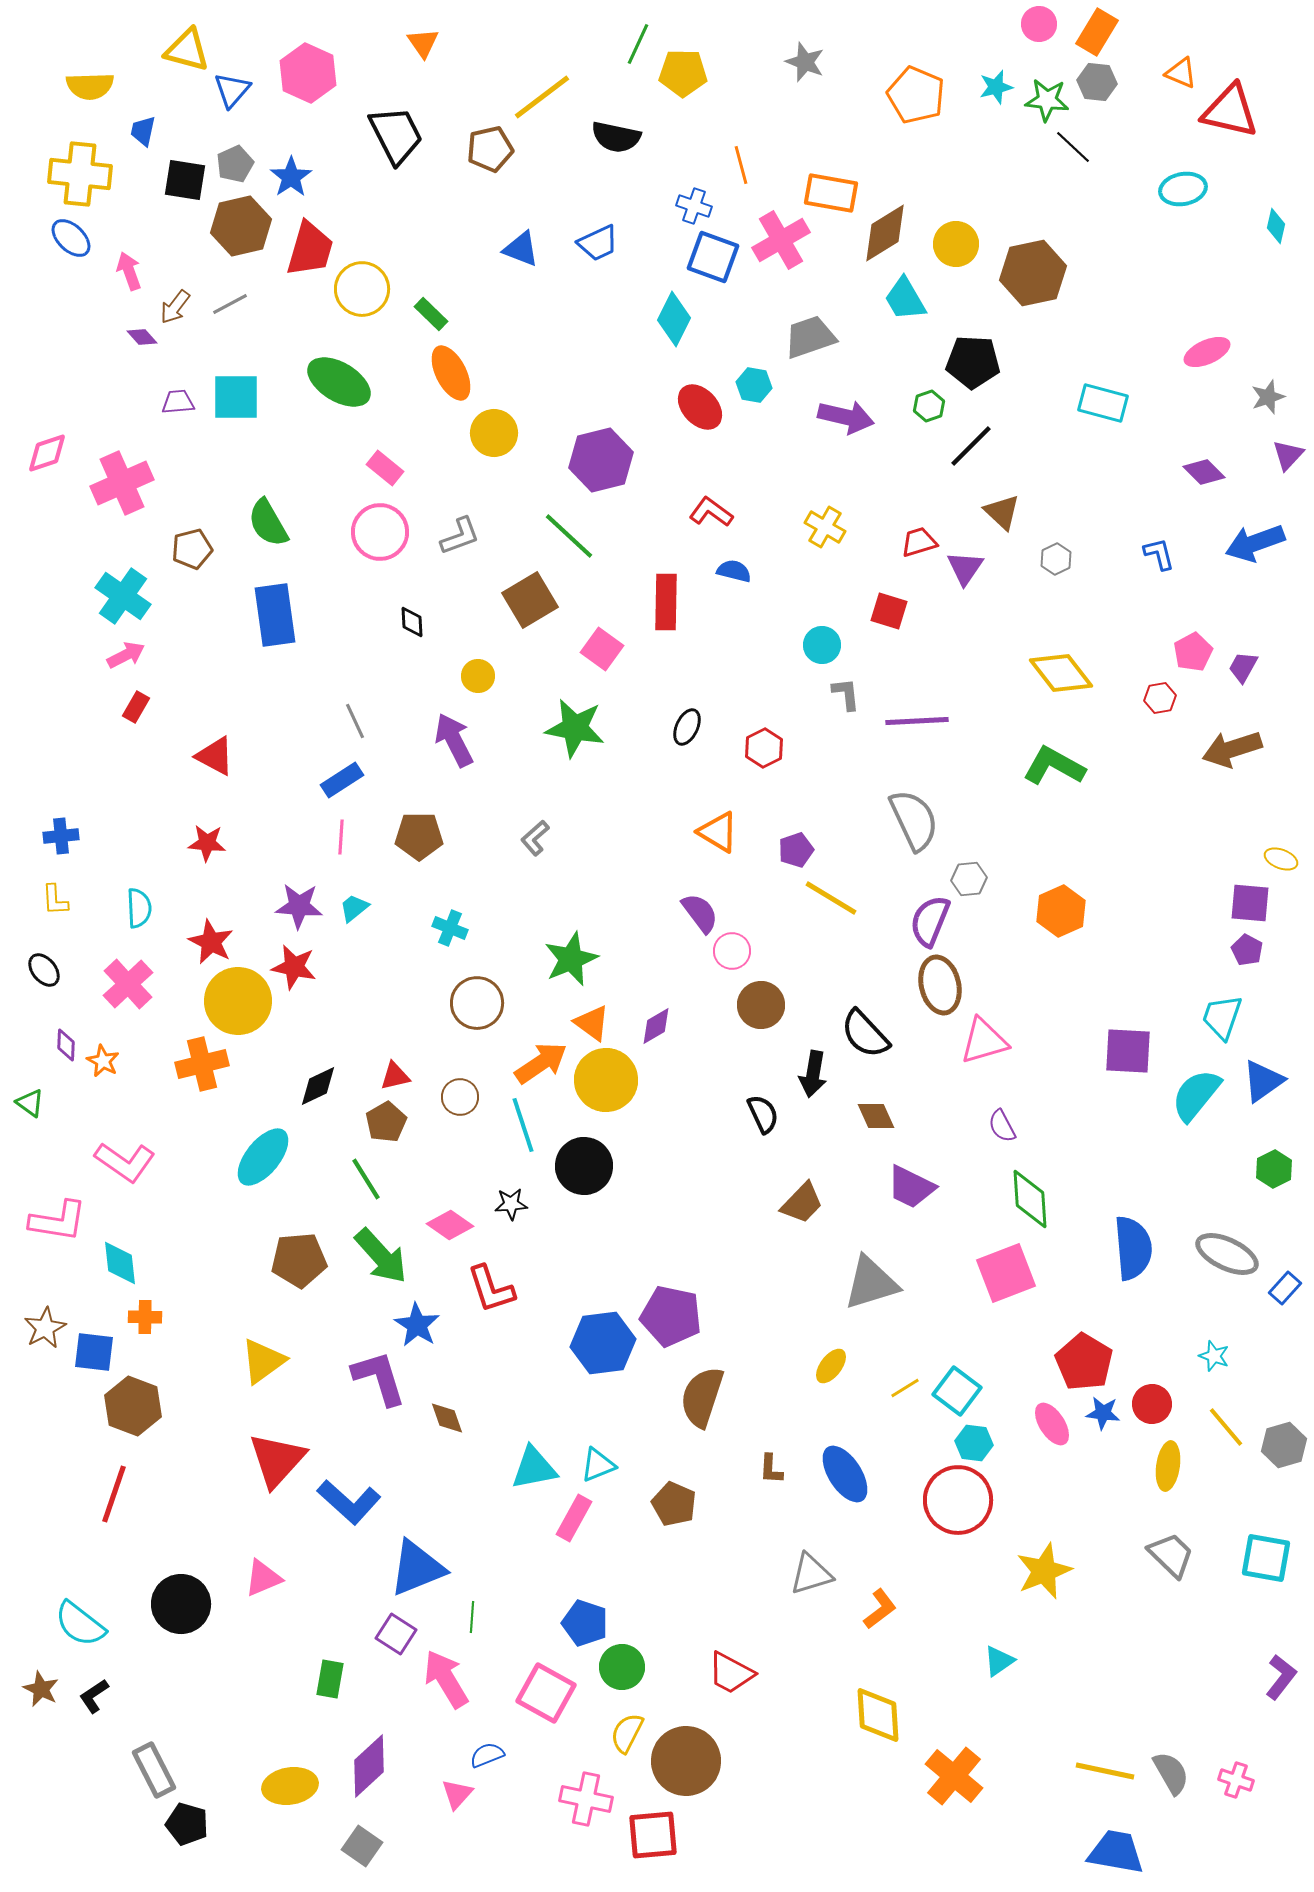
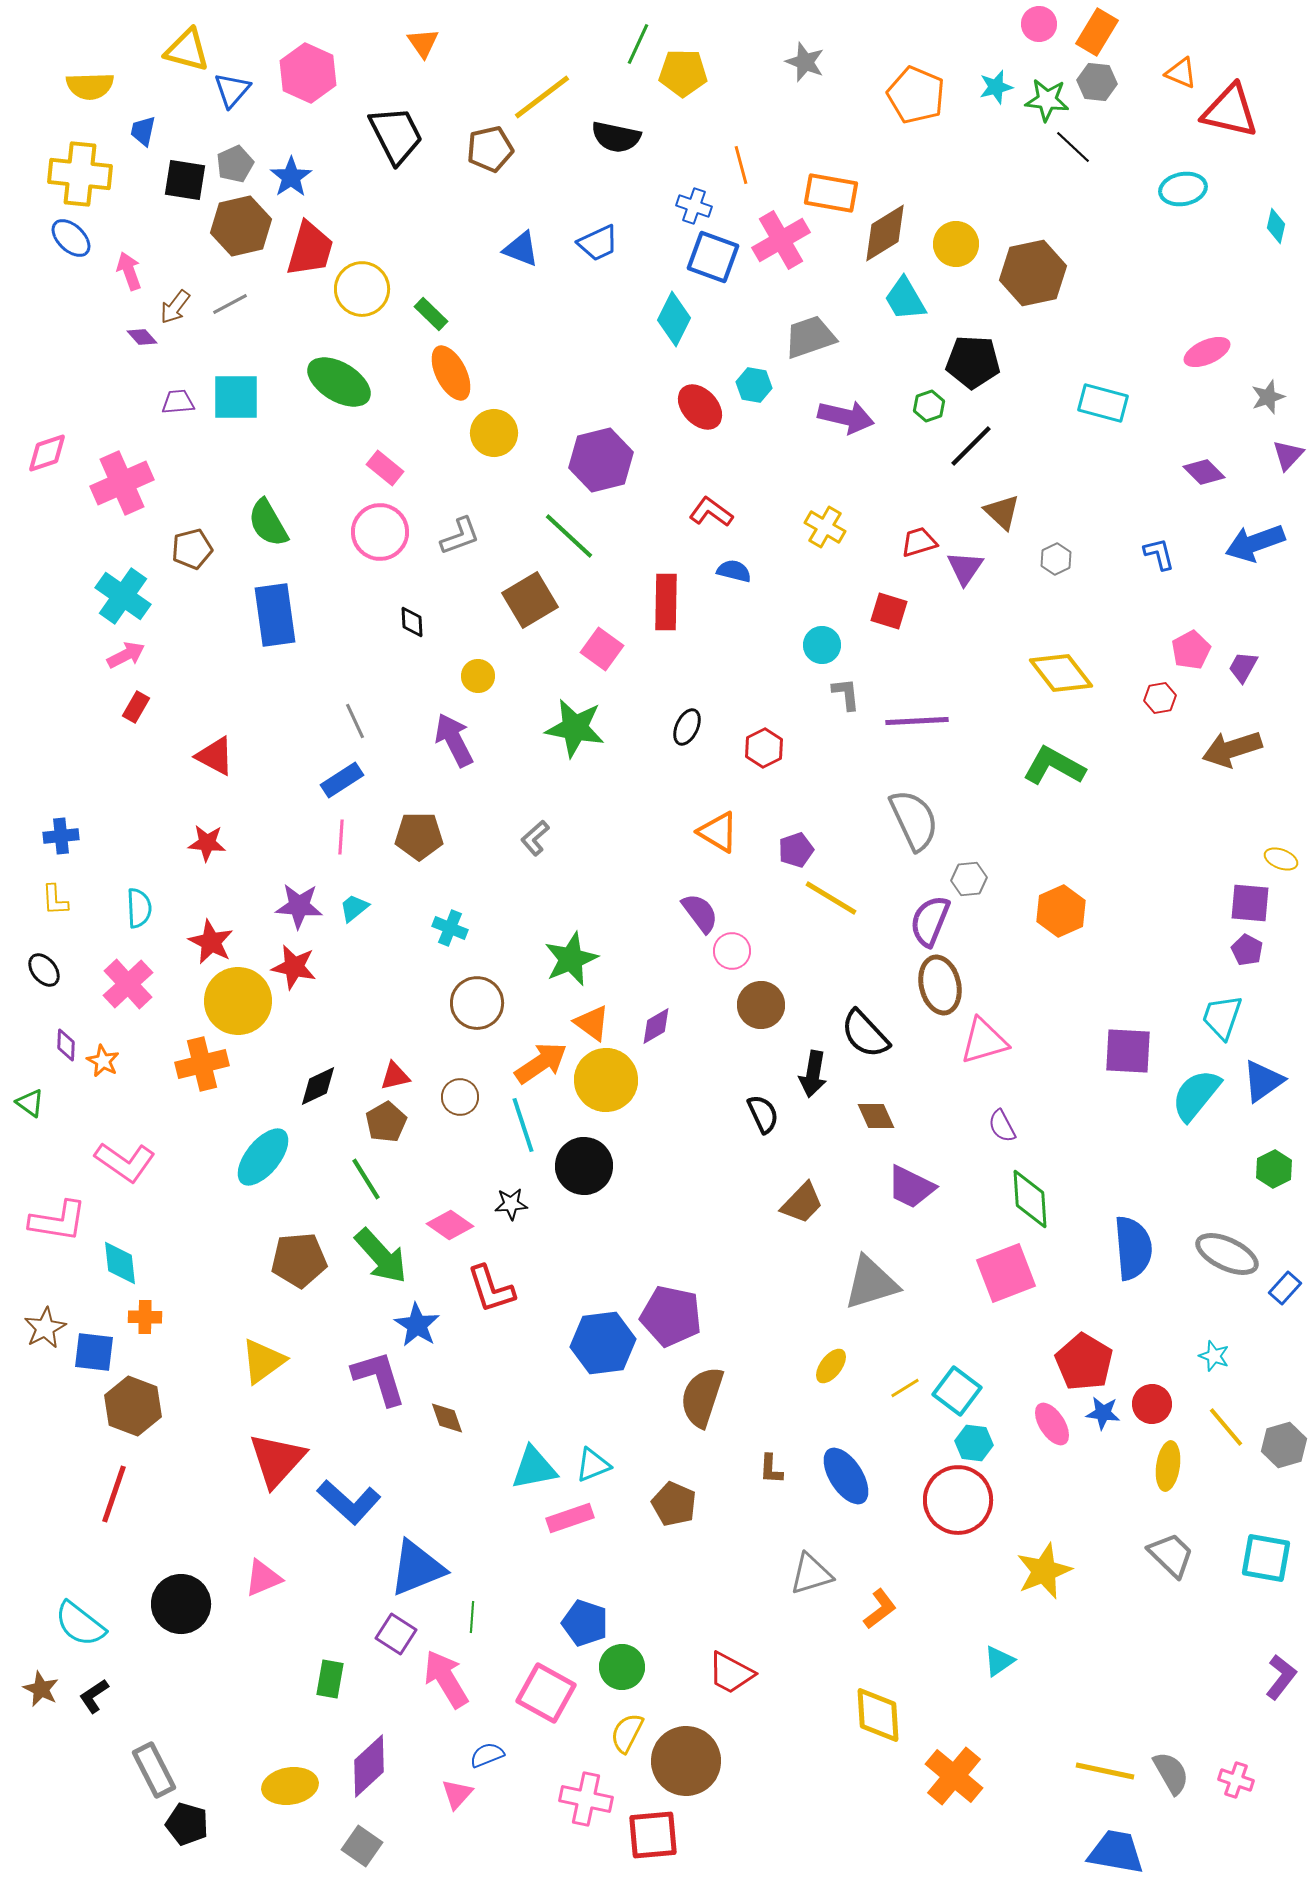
pink pentagon at (1193, 652): moved 2 px left, 2 px up
cyan triangle at (598, 1465): moved 5 px left
blue ellipse at (845, 1474): moved 1 px right, 2 px down
pink rectangle at (574, 1518): moved 4 px left; rotated 42 degrees clockwise
